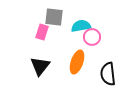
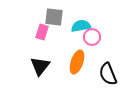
black semicircle: rotated 15 degrees counterclockwise
